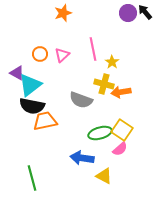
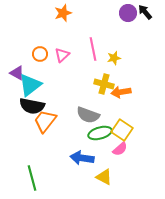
yellow star: moved 2 px right, 4 px up; rotated 24 degrees clockwise
gray semicircle: moved 7 px right, 15 px down
orange trapezoid: rotated 40 degrees counterclockwise
yellow triangle: moved 1 px down
